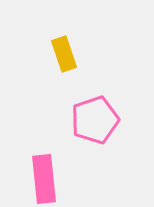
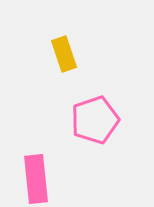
pink rectangle: moved 8 px left
